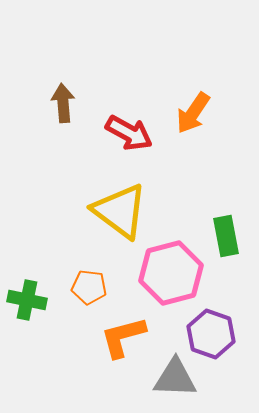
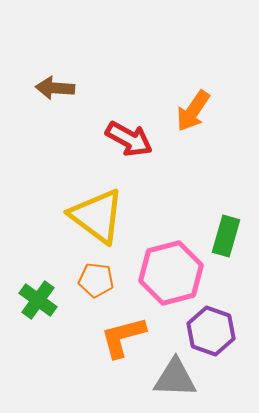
brown arrow: moved 8 px left, 15 px up; rotated 81 degrees counterclockwise
orange arrow: moved 2 px up
red arrow: moved 6 px down
yellow triangle: moved 23 px left, 5 px down
green rectangle: rotated 27 degrees clockwise
orange pentagon: moved 7 px right, 7 px up
green cross: moved 11 px right; rotated 24 degrees clockwise
purple hexagon: moved 3 px up
